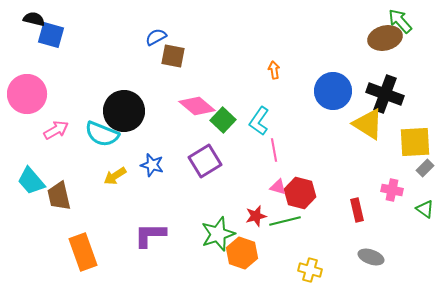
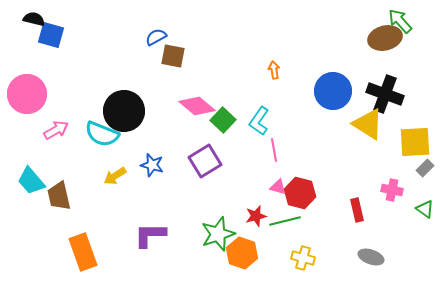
yellow cross: moved 7 px left, 12 px up
